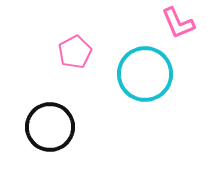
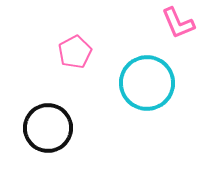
cyan circle: moved 2 px right, 9 px down
black circle: moved 2 px left, 1 px down
